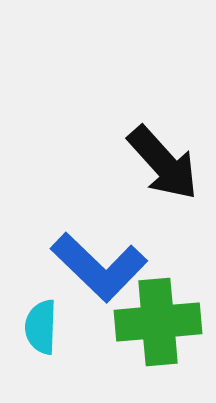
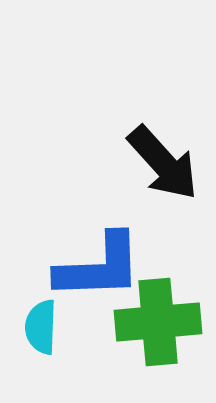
blue L-shape: rotated 46 degrees counterclockwise
